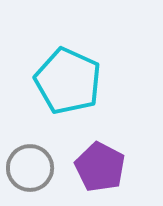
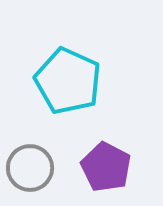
purple pentagon: moved 6 px right
